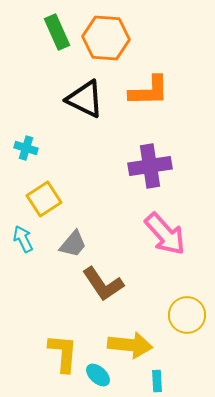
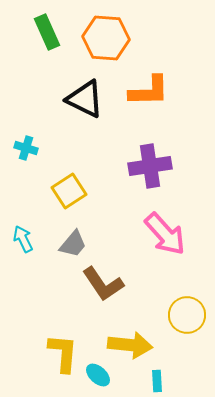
green rectangle: moved 10 px left
yellow square: moved 25 px right, 8 px up
